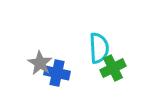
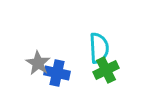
gray star: moved 2 px left
green cross: moved 7 px left, 2 px down
